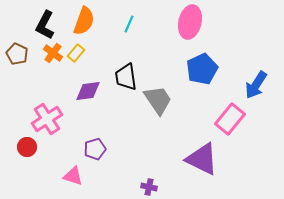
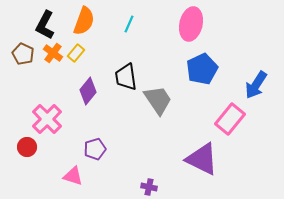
pink ellipse: moved 1 px right, 2 px down
brown pentagon: moved 6 px right
purple diamond: rotated 44 degrees counterclockwise
pink cross: rotated 12 degrees counterclockwise
